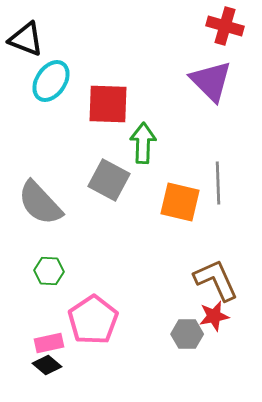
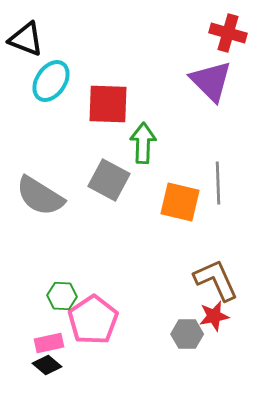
red cross: moved 3 px right, 7 px down
gray semicircle: moved 7 px up; rotated 15 degrees counterclockwise
green hexagon: moved 13 px right, 25 px down
